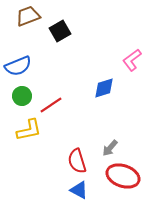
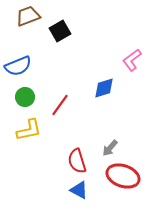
green circle: moved 3 px right, 1 px down
red line: moved 9 px right; rotated 20 degrees counterclockwise
